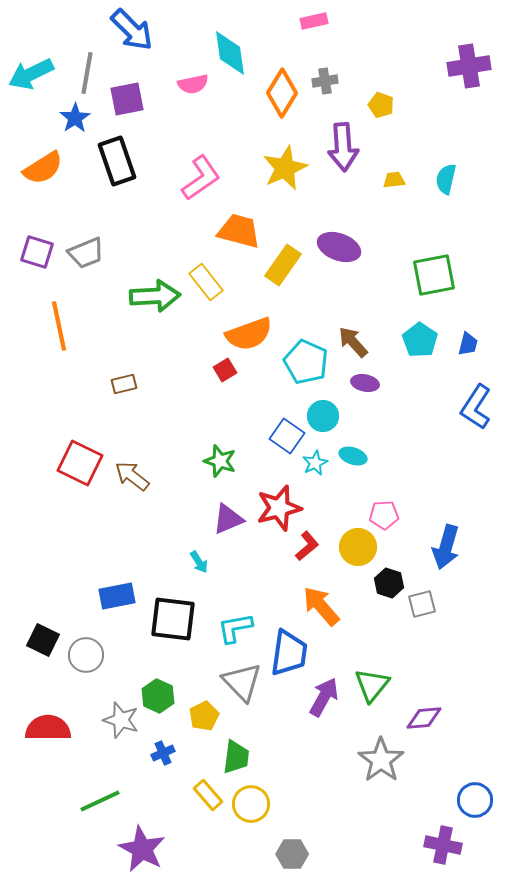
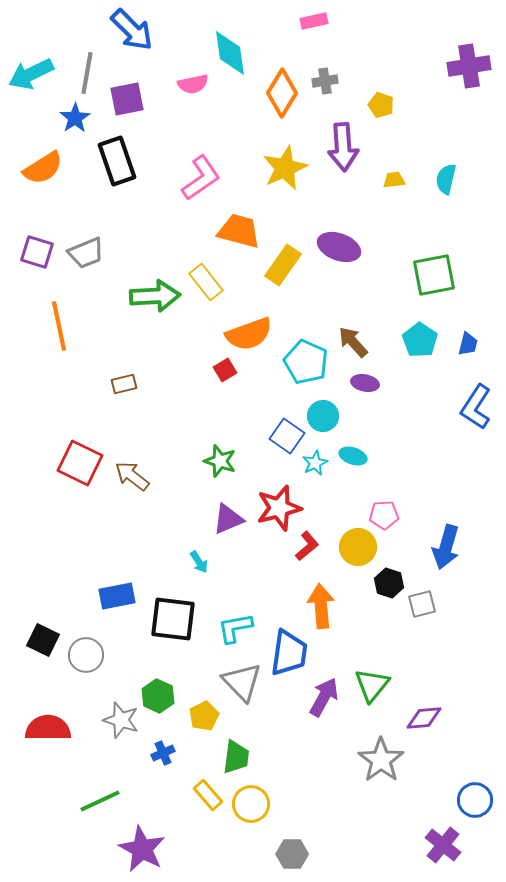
orange arrow at (321, 606): rotated 36 degrees clockwise
purple cross at (443, 845): rotated 27 degrees clockwise
